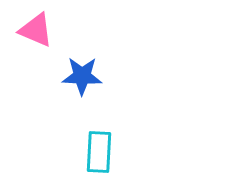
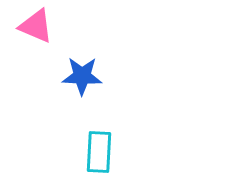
pink triangle: moved 4 px up
